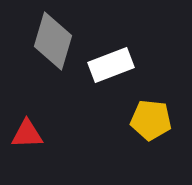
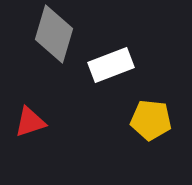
gray diamond: moved 1 px right, 7 px up
red triangle: moved 3 px right, 12 px up; rotated 16 degrees counterclockwise
